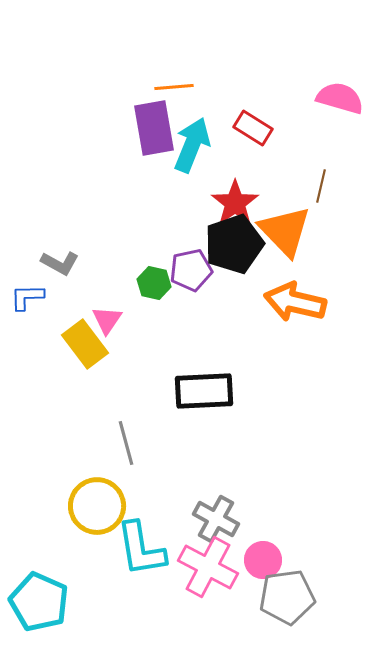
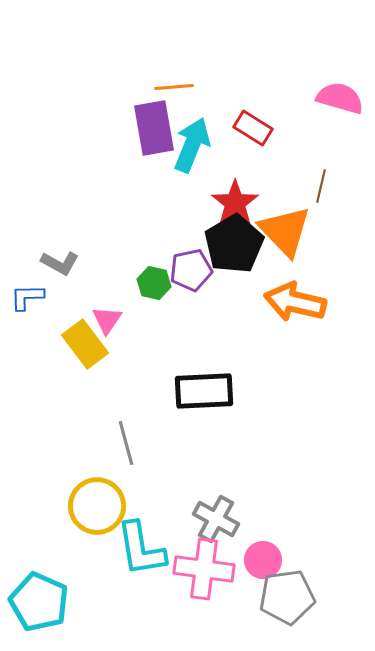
black pentagon: rotated 12 degrees counterclockwise
pink cross: moved 4 px left, 2 px down; rotated 20 degrees counterclockwise
